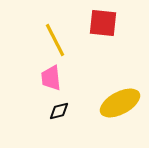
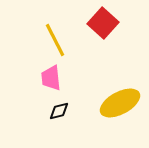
red square: rotated 36 degrees clockwise
